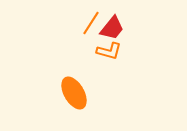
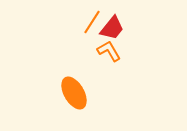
orange line: moved 1 px right, 1 px up
orange L-shape: rotated 135 degrees counterclockwise
